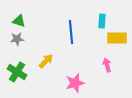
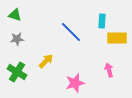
green triangle: moved 4 px left, 6 px up
blue line: rotated 40 degrees counterclockwise
pink arrow: moved 2 px right, 5 px down
